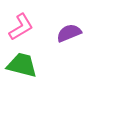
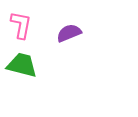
pink L-shape: moved 2 px up; rotated 48 degrees counterclockwise
